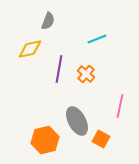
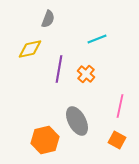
gray semicircle: moved 2 px up
orange square: moved 16 px right, 1 px down
